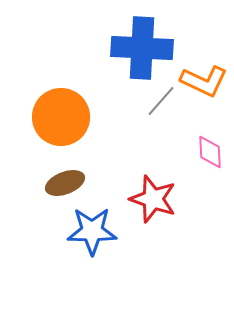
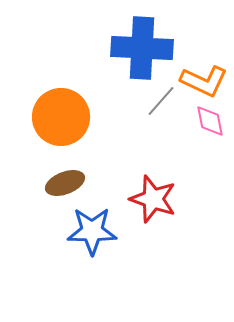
pink diamond: moved 31 px up; rotated 8 degrees counterclockwise
